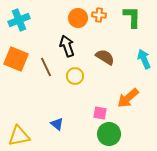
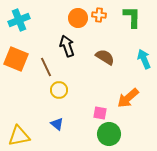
yellow circle: moved 16 px left, 14 px down
